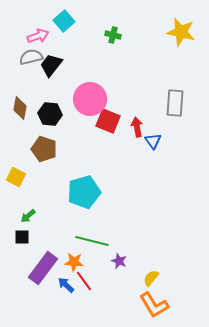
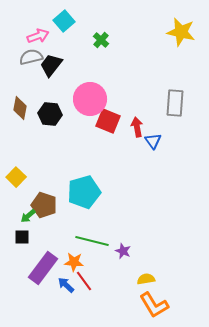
green cross: moved 12 px left, 5 px down; rotated 28 degrees clockwise
brown pentagon: moved 56 px down
yellow square: rotated 18 degrees clockwise
purple star: moved 4 px right, 10 px up
yellow semicircle: moved 5 px left, 1 px down; rotated 42 degrees clockwise
